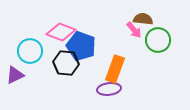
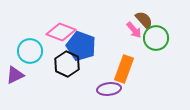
brown semicircle: moved 1 px right, 1 px down; rotated 42 degrees clockwise
green circle: moved 2 px left, 2 px up
black hexagon: moved 1 px right, 1 px down; rotated 20 degrees clockwise
orange rectangle: moved 9 px right
